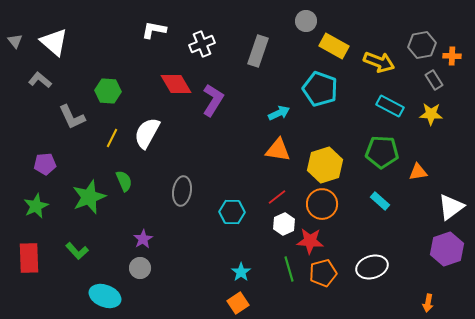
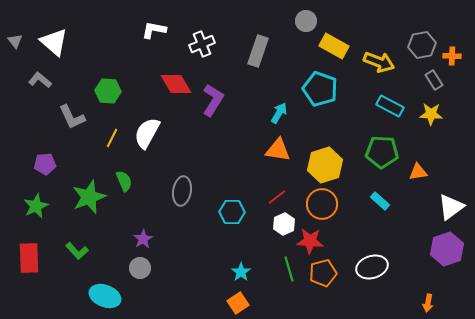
cyan arrow at (279, 113): rotated 35 degrees counterclockwise
